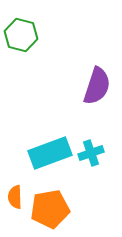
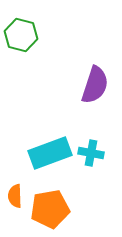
purple semicircle: moved 2 px left, 1 px up
cyan cross: rotated 30 degrees clockwise
orange semicircle: moved 1 px up
